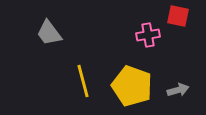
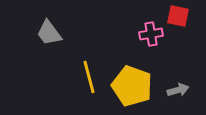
pink cross: moved 3 px right, 1 px up
yellow line: moved 6 px right, 4 px up
